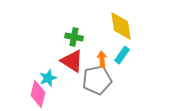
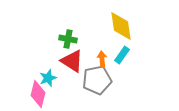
green cross: moved 6 px left, 2 px down
